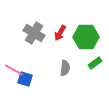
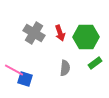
red arrow: rotated 49 degrees counterclockwise
